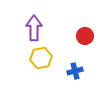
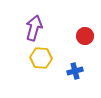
purple arrow: rotated 15 degrees clockwise
yellow hexagon: rotated 15 degrees clockwise
